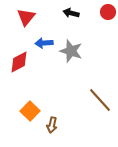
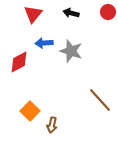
red triangle: moved 7 px right, 3 px up
